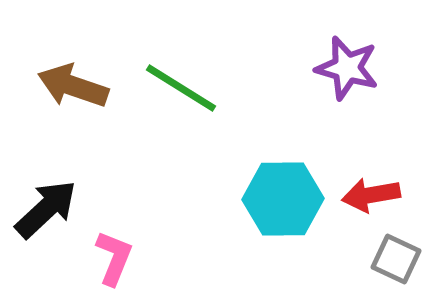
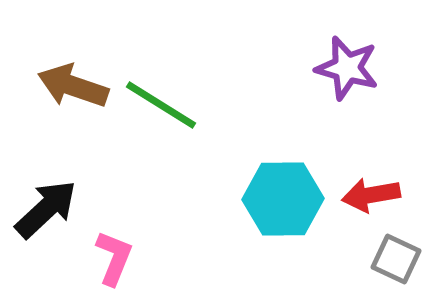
green line: moved 20 px left, 17 px down
